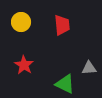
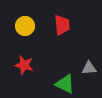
yellow circle: moved 4 px right, 4 px down
red star: rotated 18 degrees counterclockwise
